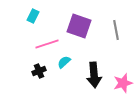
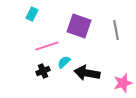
cyan rectangle: moved 1 px left, 2 px up
pink line: moved 2 px down
black cross: moved 4 px right
black arrow: moved 7 px left, 2 px up; rotated 105 degrees clockwise
